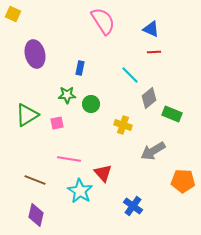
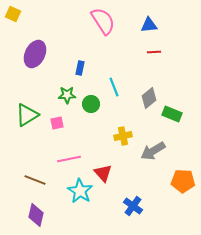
blue triangle: moved 2 px left, 4 px up; rotated 30 degrees counterclockwise
purple ellipse: rotated 40 degrees clockwise
cyan line: moved 16 px left, 12 px down; rotated 24 degrees clockwise
yellow cross: moved 11 px down; rotated 30 degrees counterclockwise
pink line: rotated 20 degrees counterclockwise
